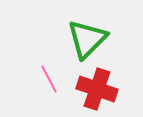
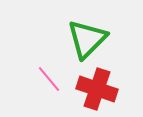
pink line: rotated 12 degrees counterclockwise
